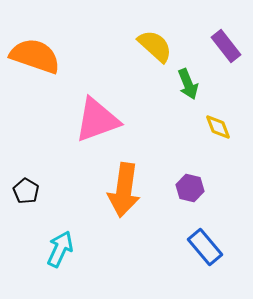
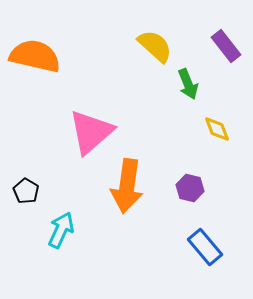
orange semicircle: rotated 6 degrees counterclockwise
pink triangle: moved 6 px left, 12 px down; rotated 21 degrees counterclockwise
yellow diamond: moved 1 px left, 2 px down
orange arrow: moved 3 px right, 4 px up
cyan arrow: moved 1 px right, 19 px up
